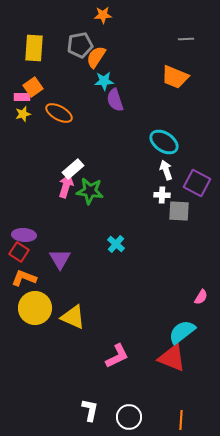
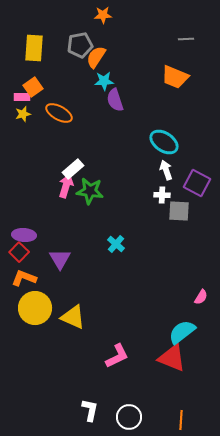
red square: rotated 12 degrees clockwise
